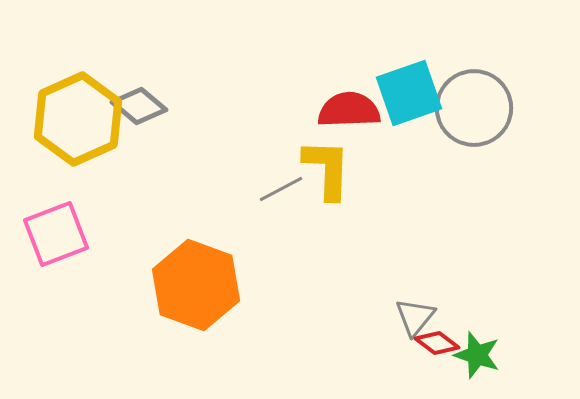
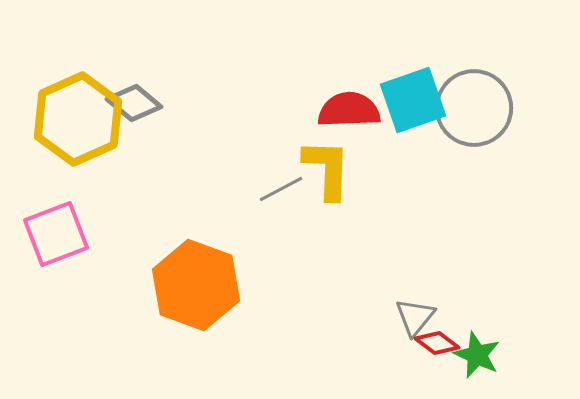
cyan square: moved 4 px right, 7 px down
gray diamond: moved 5 px left, 3 px up
green star: rotated 6 degrees clockwise
